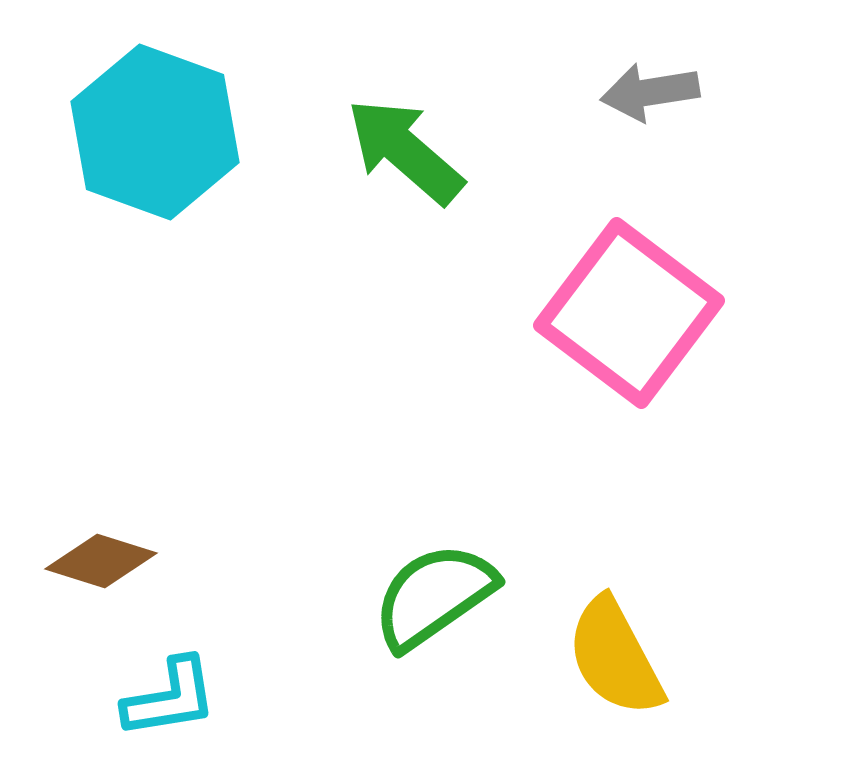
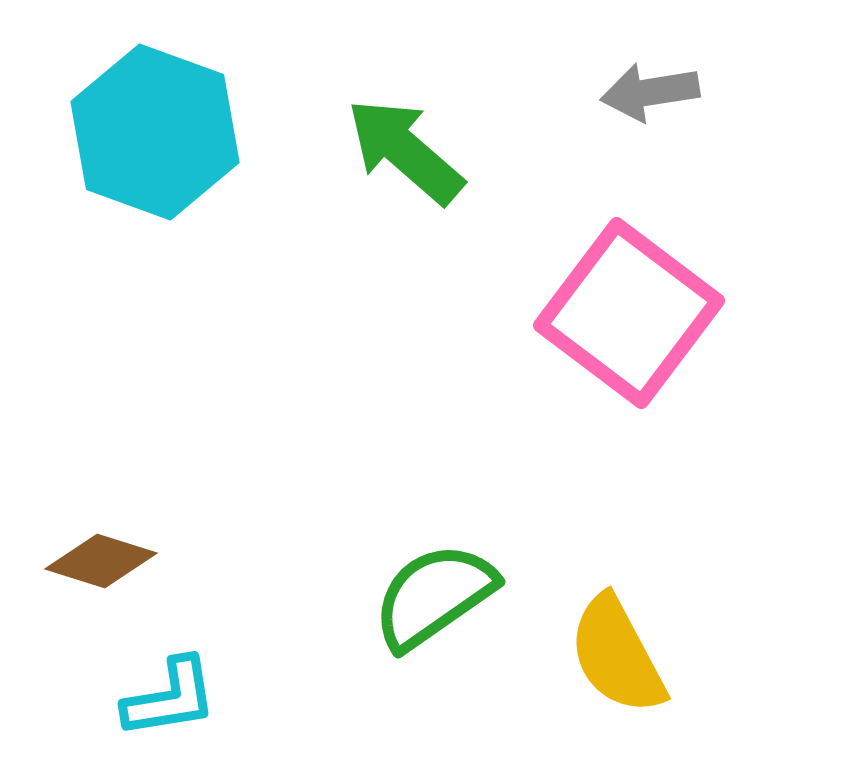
yellow semicircle: moved 2 px right, 2 px up
